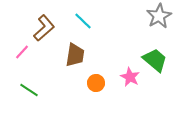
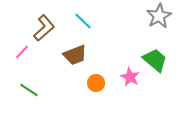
brown trapezoid: rotated 60 degrees clockwise
